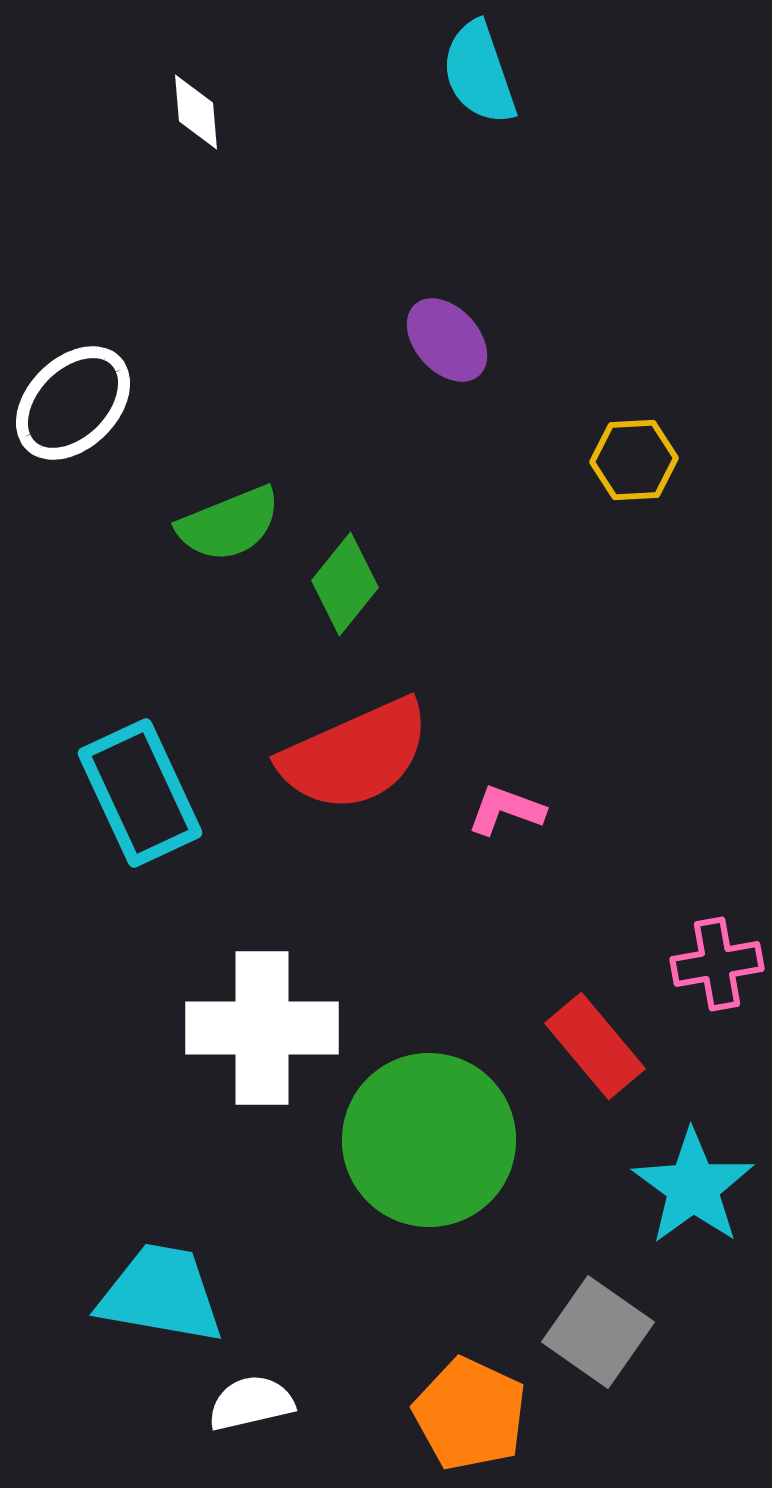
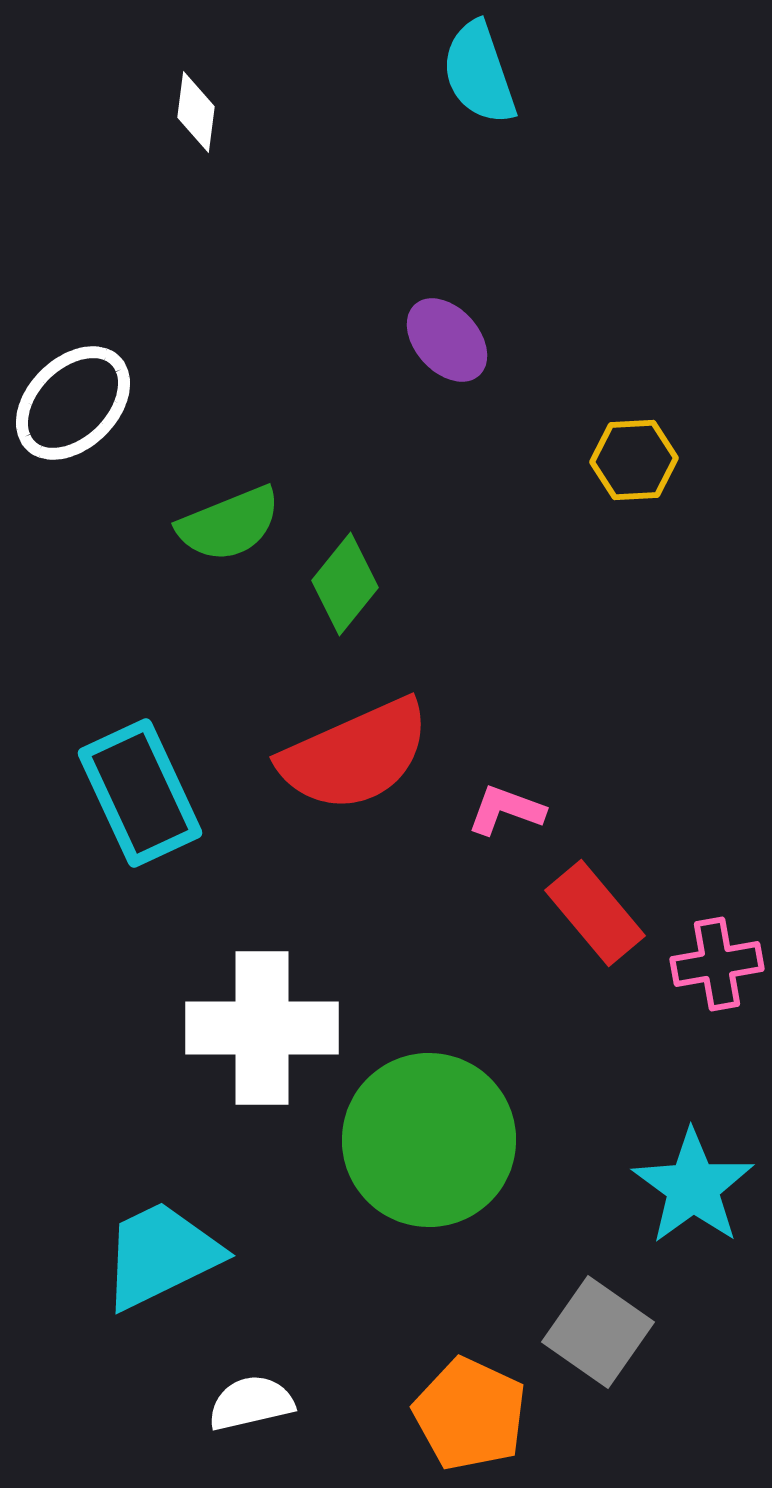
white diamond: rotated 12 degrees clockwise
red rectangle: moved 133 px up
cyan trapezoid: moved 39 px up; rotated 36 degrees counterclockwise
